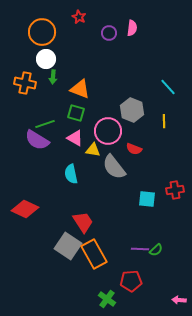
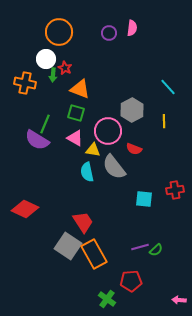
red star: moved 14 px left, 51 px down
orange circle: moved 17 px right
green arrow: moved 2 px up
gray hexagon: rotated 10 degrees clockwise
green line: rotated 48 degrees counterclockwise
cyan semicircle: moved 16 px right, 2 px up
cyan square: moved 3 px left
purple line: moved 2 px up; rotated 18 degrees counterclockwise
